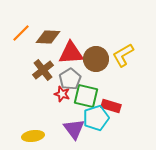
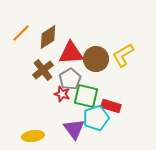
brown diamond: rotated 35 degrees counterclockwise
